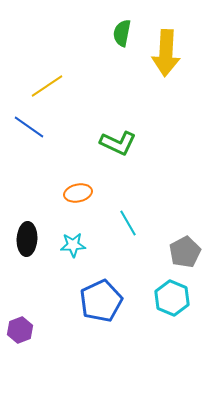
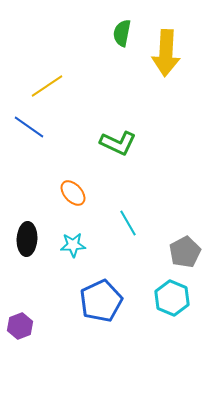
orange ellipse: moved 5 px left; rotated 60 degrees clockwise
purple hexagon: moved 4 px up
